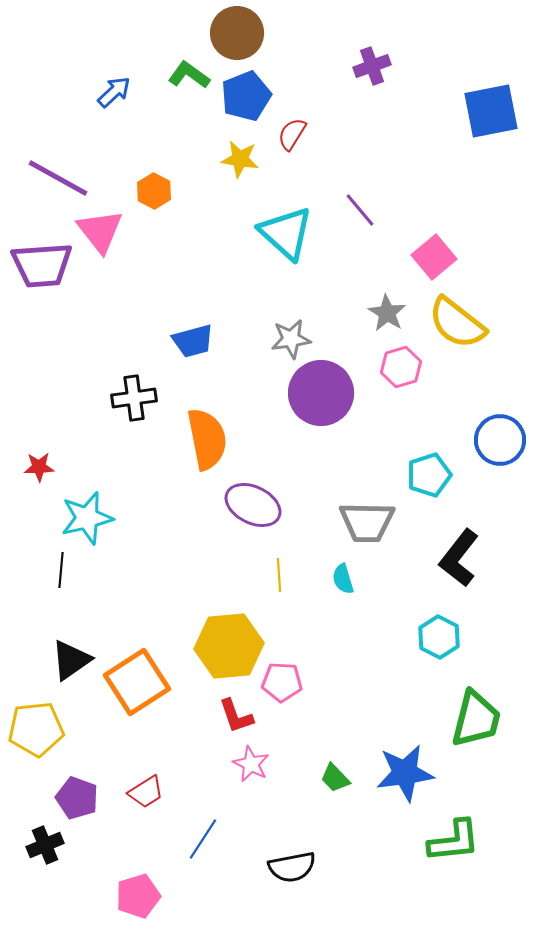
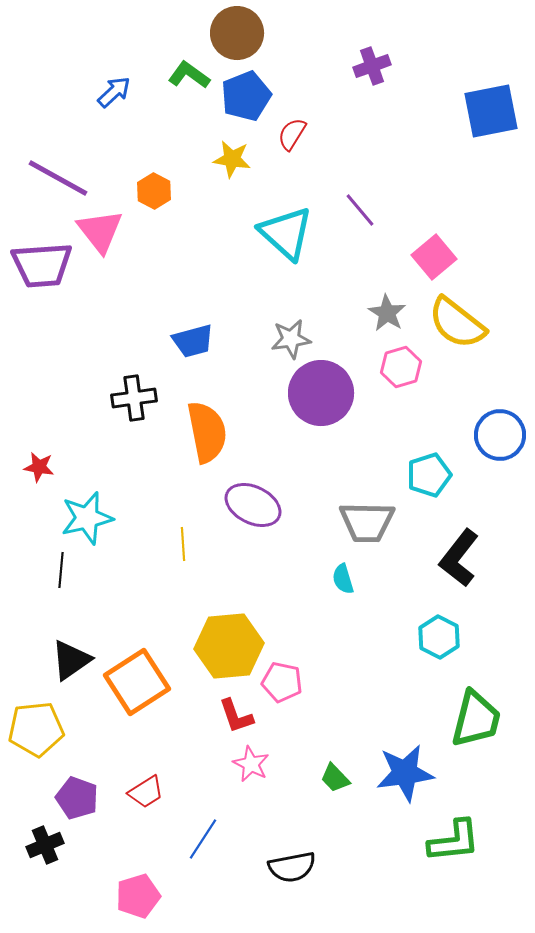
yellow star at (240, 159): moved 8 px left
orange semicircle at (207, 439): moved 7 px up
blue circle at (500, 440): moved 5 px up
red star at (39, 467): rotated 12 degrees clockwise
yellow line at (279, 575): moved 96 px left, 31 px up
pink pentagon at (282, 682): rotated 9 degrees clockwise
